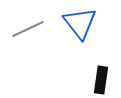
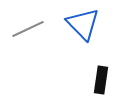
blue triangle: moved 3 px right, 1 px down; rotated 6 degrees counterclockwise
